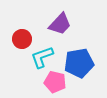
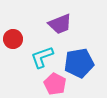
purple trapezoid: rotated 25 degrees clockwise
red circle: moved 9 px left
pink pentagon: moved 2 px down; rotated 15 degrees clockwise
